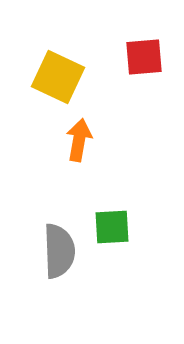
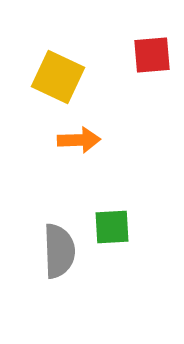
red square: moved 8 px right, 2 px up
orange arrow: rotated 78 degrees clockwise
